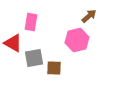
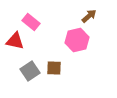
pink rectangle: rotated 60 degrees counterclockwise
red triangle: moved 2 px right, 2 px up; rotated 18 degrees counterclockwise
gray square: moved 4 px left, 13 px down; rotated 24 degrees counterclockwise
